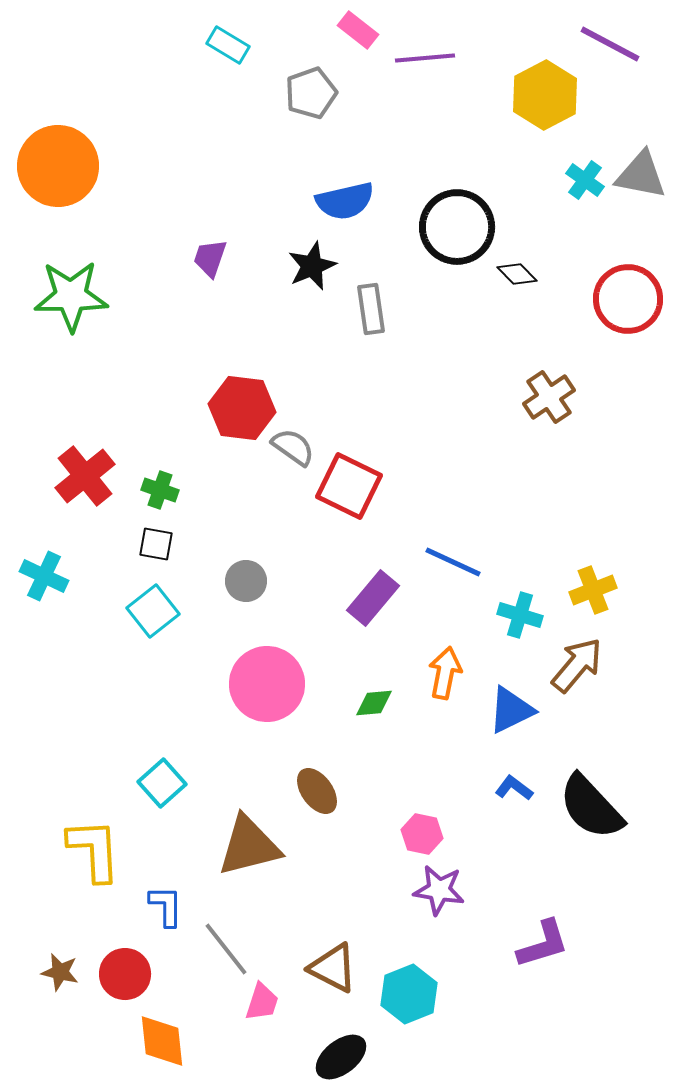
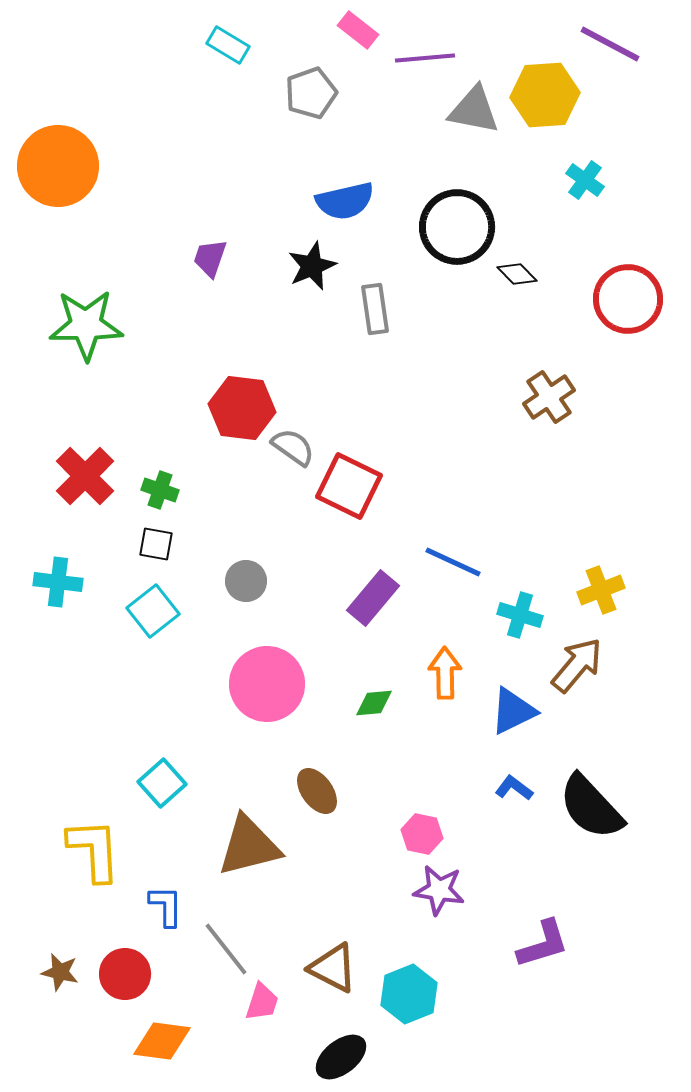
yellow hexagon at (545, 95): rotated 24 degrees clockwise
gray triangle at (641, 175): moved 167 px left, 65 px up
green star at (71, 296): moved 15 px right, 29 px down
gray rectangle at (371, 309): moved 4 px right
red cross at (85, 476): rotated 6 degrees counterclockwise
cyan cross at (44, 576): moved 14 px right, 6 px down; rotated 18 degrees counterclockwise
yellow cross at (593, 590): moved 8 px right
orange arrow at (445, 673): rotated 12 degrees counterclockwise
blue triangle at (511, 710): moved 2 px right, 1 px down
orange diamond at (162, 1041): rotated 76 degrees counterclockwise
